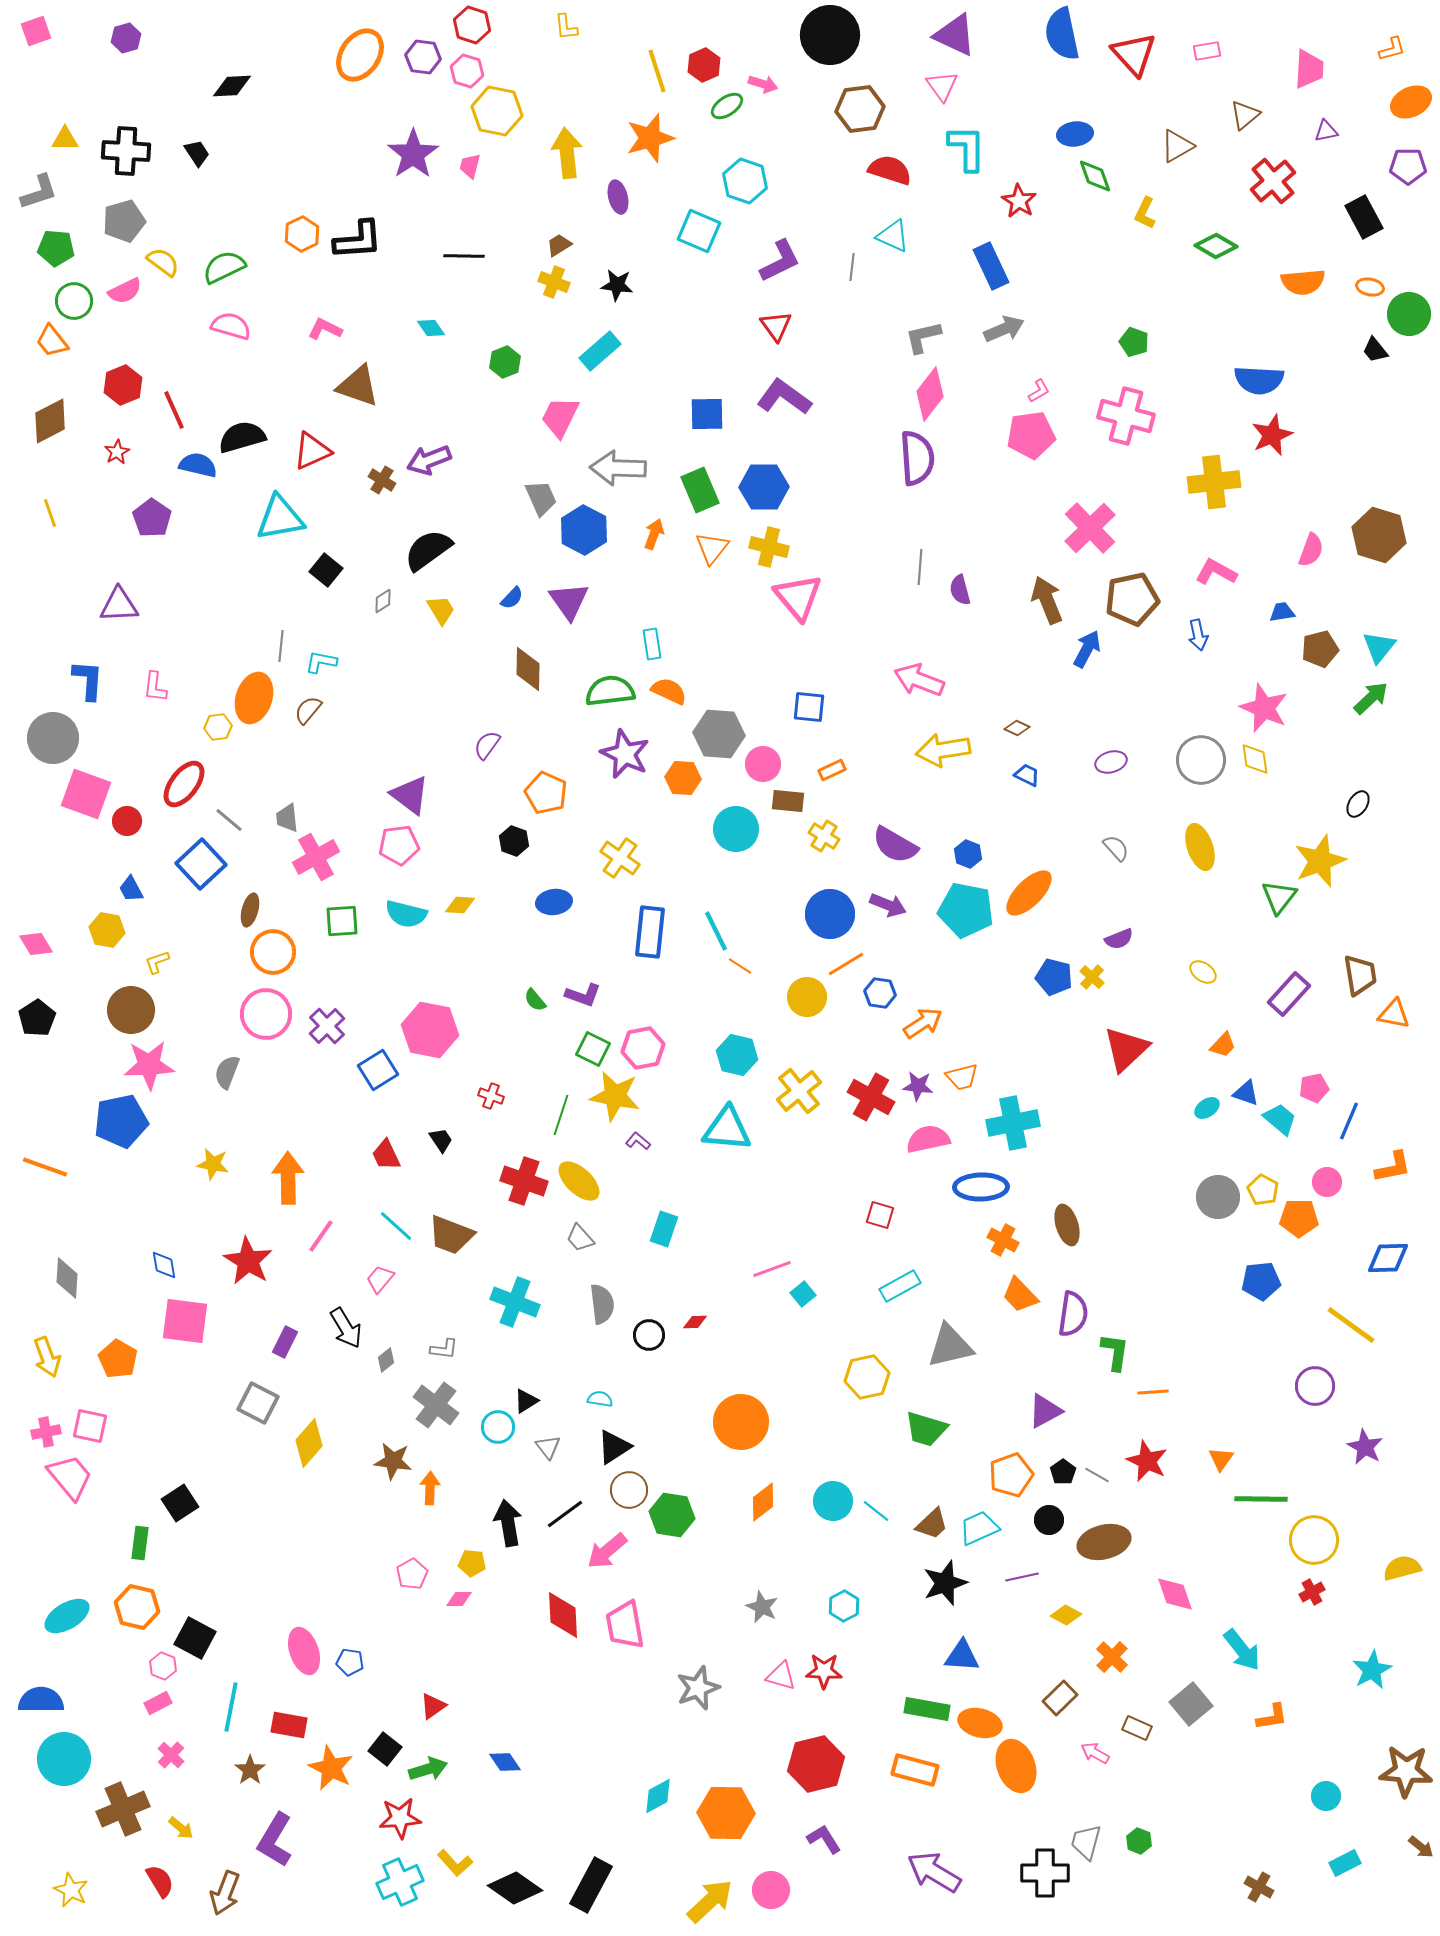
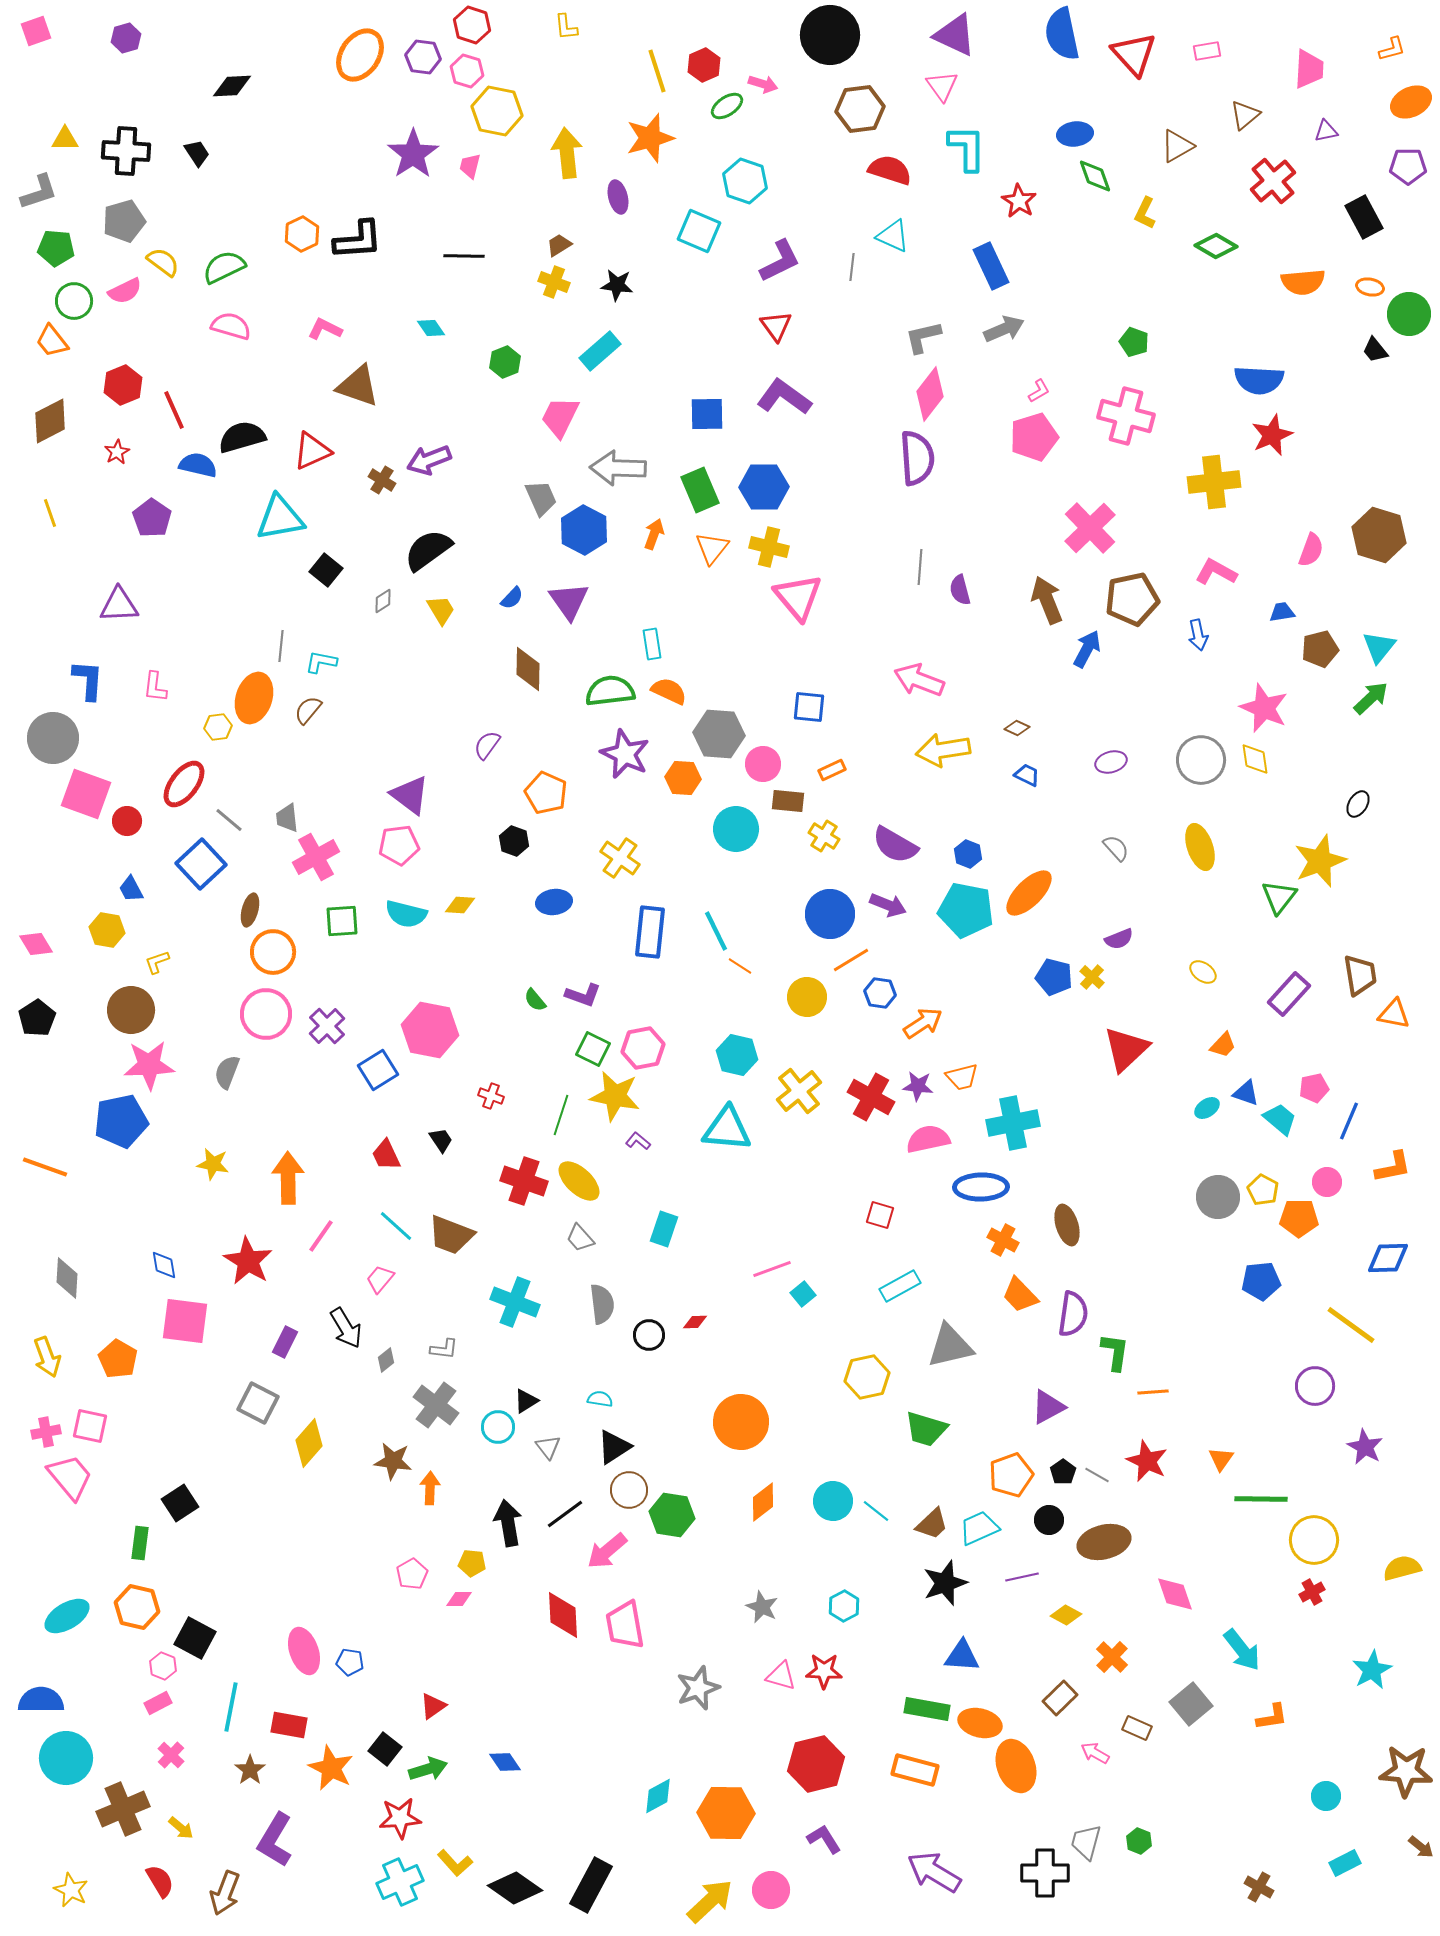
pink pentagon at (1031, 435): moved 3 px right, 2 px down; rotated 9 degrees counterclockwise
orange line at (846, 964): moved 5 px right, 4 px up
purple triangle at (1045, 1411): moved 3 px right, 4 px up
cyan circle at (64, 1759): moved 2 px right, 1 px up
